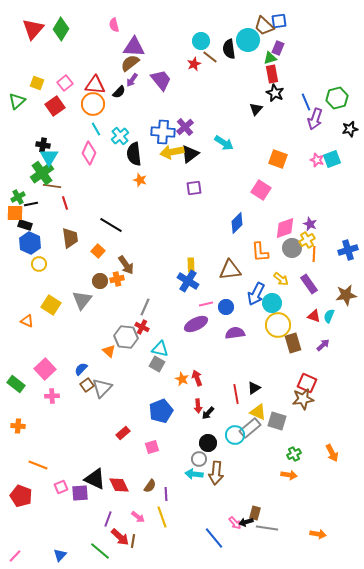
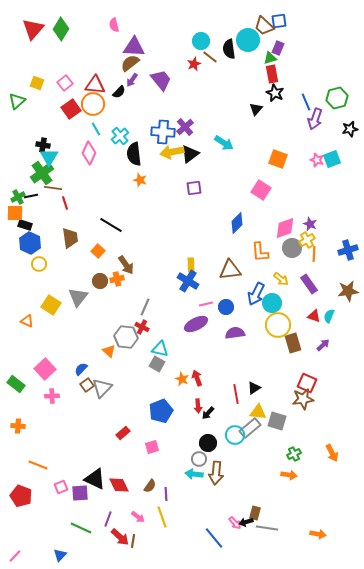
red square at (55, 106): moved 16 px right, 3 px down
brown line at (52, 186): moved 1 px right, 2 px down
black line at (31, 204): moved 8 px up
brown star at (346, 295): moved 2 px right, 4 px up
gray triangle at (82, 300): moved 4 px left, 3 px up
yellow triangle at (258, 412): rotated 18 degrees counterclockwise
green line at (100, 551): moved 19 px left, 23 px up; rotated 15 degrees counterclockwise
